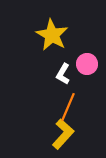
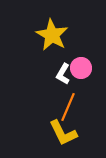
pink circle: moved 6 px left, 4 px down
yellow L-shape: moved 1 px up; rotated 112 degrees clockwise
